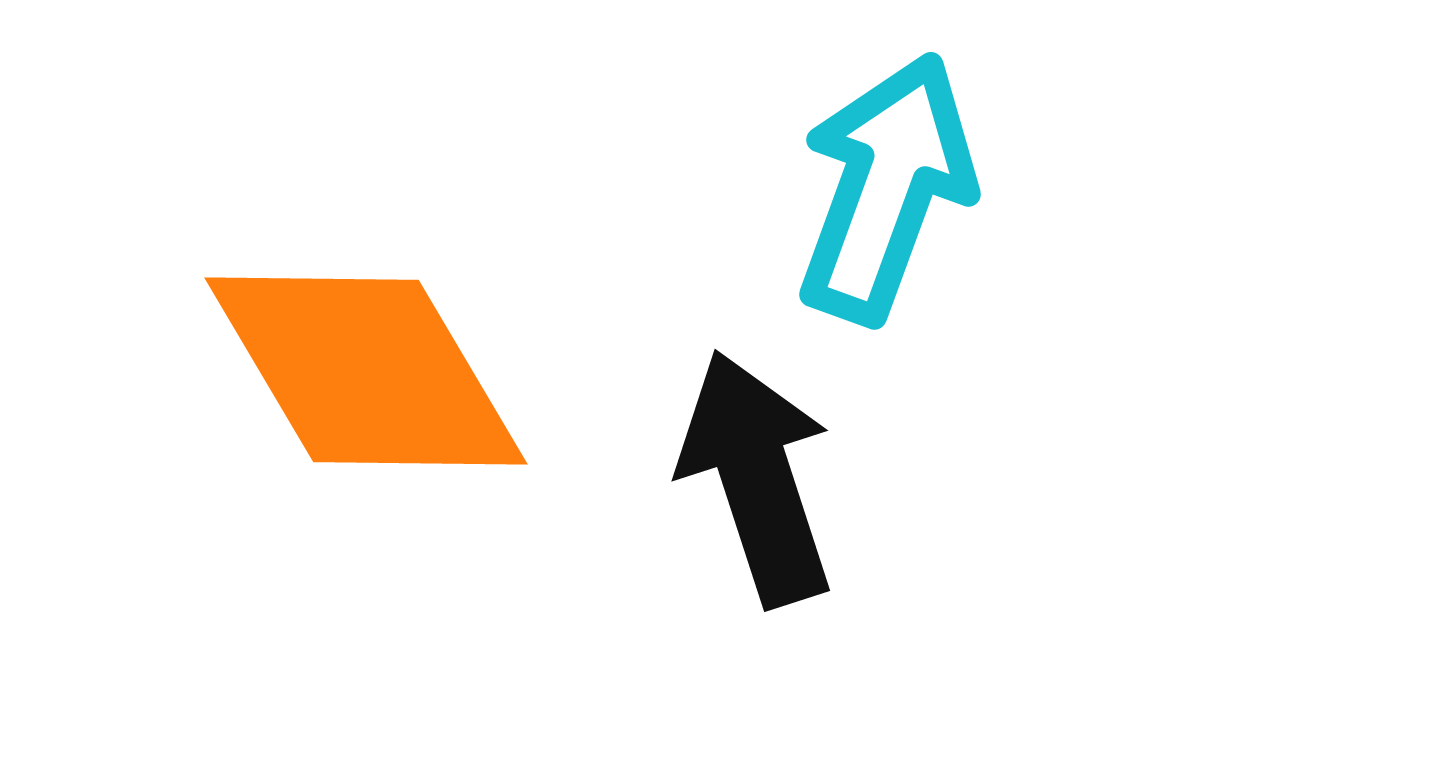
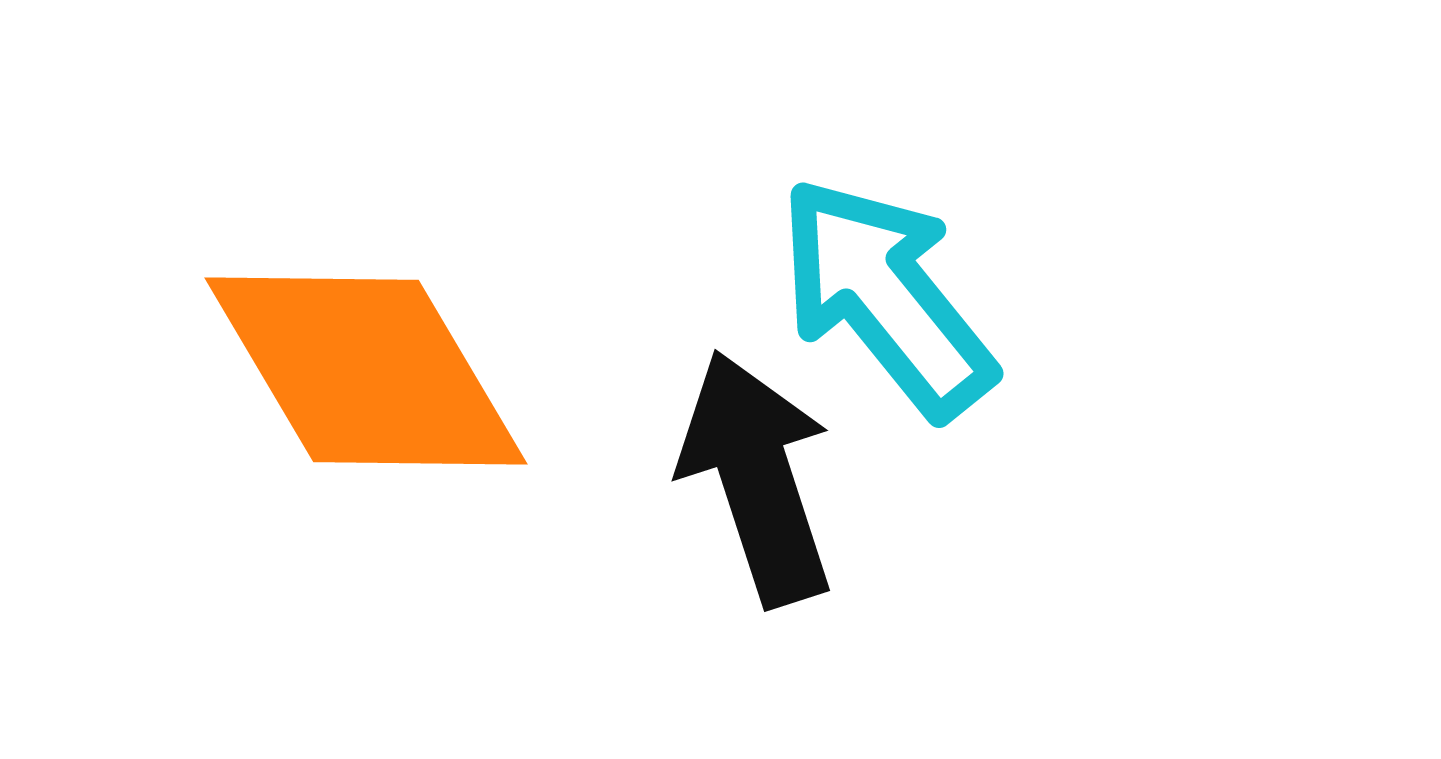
cyan arrow: moved 109 px down; rotated 59 degrees counterclockwise
